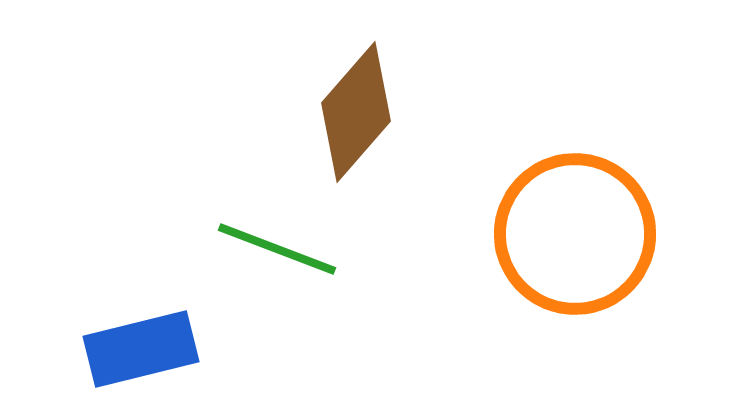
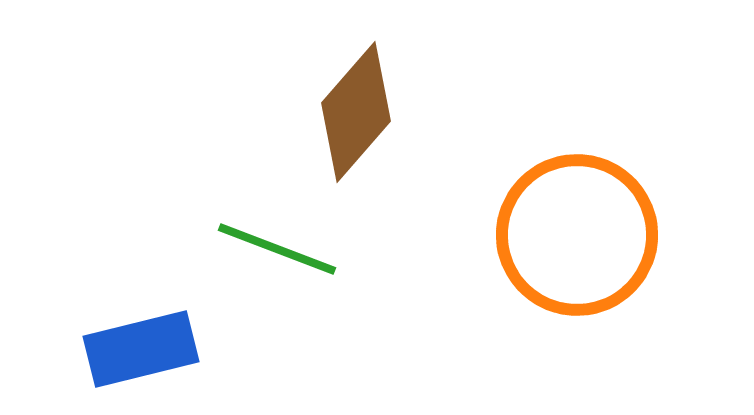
orange circle: moved 2 px right, 1 px down
